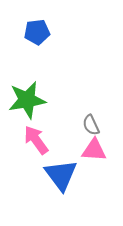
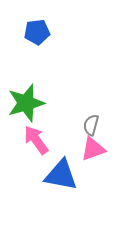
green star: moved 1 px left, 3 px down; rotated 6 degrees counterclockwise
gray semicircle: rotated 40 degrees clockwise
pink triangle: moved 1 px left, 1 px up; rotated 24 degrees counterclockwise
blue triangle: rotated 42 degrees counterclockwise
